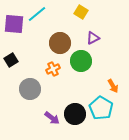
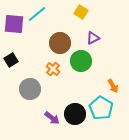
orange cross: rotated 24 degrees counterclockwise
